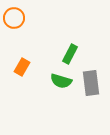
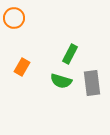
gray rectangle: moved 1 px right
